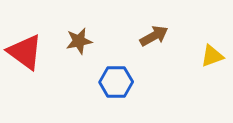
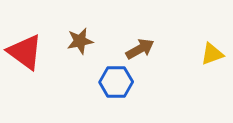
brown arrow: moved 14 px left, 13 px down
brown star: moved 1 px right
yellow triangle: moved 2 px up
